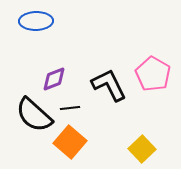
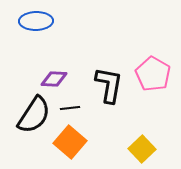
purple diamond: rotated 24 degrees clockwise
black L-shape: rotated 36 degrees clockwise
black semicircle: rotated 99 degrees counterclockwise
